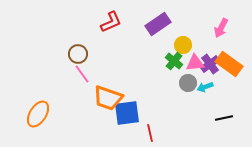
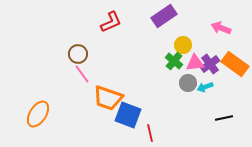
purple rectangle: moved 6 px right, 8 px up
pink arrow: rotated 84 degrees clockwise
orange rectangle: moved 6 px right
blue square: moved 1 px right, 2 px down; rotated 28 degrees clockwise
